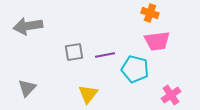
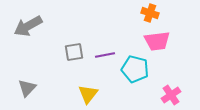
gray arrow: rotated 20 degrees counterclockwise
